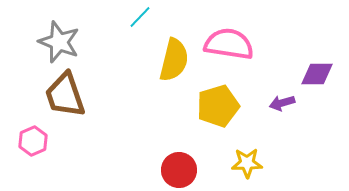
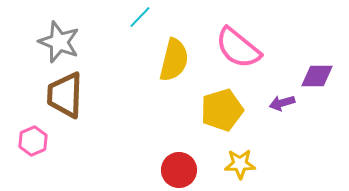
pink semicircle: moved 9 px right, 4 px down; rotated 150 degrees counterclockwise
purple diamond: moved 2 px down
brown trapezoid: rotated 21 degrees clockwise
yellow pentagon: moved 4 px right, 4 px down
yellow star: moved 7 px left, 1 px down
